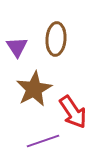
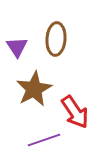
red arrow: moved 2 px right
purple line: moved 1 px right, 1 px up
